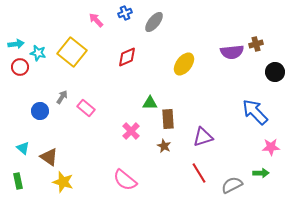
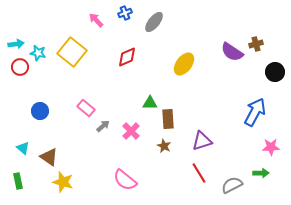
purple semicircle: rotated 40 degrees clockwise
gray arrow: moved 41 px right, 29 px down; rotated 16 degrees clockwise
blue arrow: rotated 72 degrees clockwise
purple triangle: moved 1 px left, 4 px down
